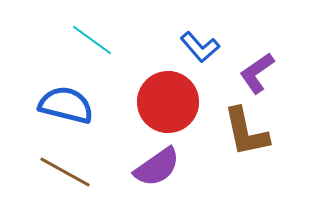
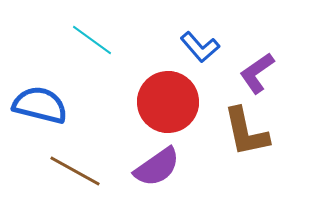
blue semicircle: moved 26 px left
brown line: moved 10 px right, 1 px up
